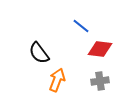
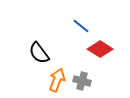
red diamond: rotated 25 degrees clockwise
gray cross: moved 18 px left; rotated 24 degrees clockwise
